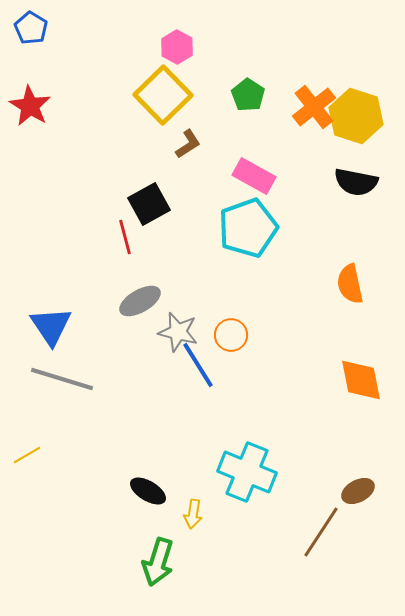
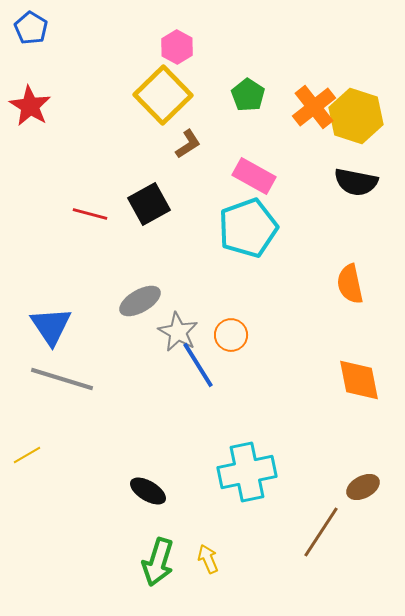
red line: moved 35 px left, 23 px up; rotated 60 degrees counterclockwise
gray star: rotated 15 degrees clockwise
orange diamond: moved 2 px left
cyan cross: rotated 34 degrees counterclockwise
brown ellipse: moved 5 px right, 4 px up
yellow arrow: moved 15 px right, 45 px down; rotated 148 degrees clockwise
